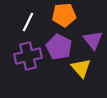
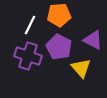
orange pentagon: moved 5 px left
white line: moved 2 px right, 3 px down
purple triangle: rotated 25 degrees counterclockwise
purple cross: rotated 32 degrees clockwise
